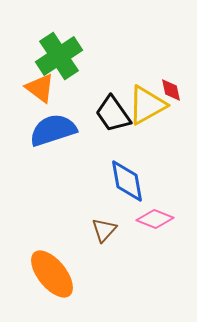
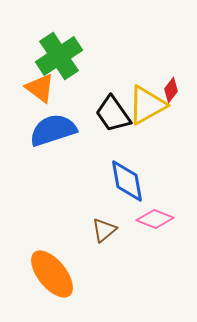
red diamond: rotated 50 degrees clockwise
brown triangle: rotated 8 degrees clockwise
